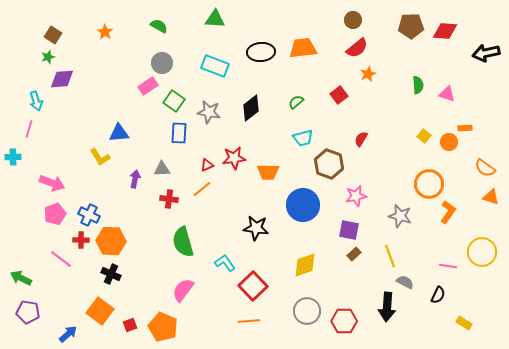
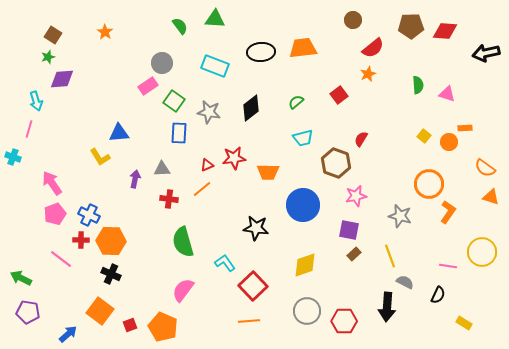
green semicircle at (159, 26): moved 21 px right; rotated 24 degrees clockwise
red semicircle at (357, 48): moved 16 px right
cyan cross at (13, 157): rotated 21 degrees clockwise
brown hexagon at (329, 164): moved 7 px right, 1 px up
pink arrow at (52, 183): rotated 145 degrees counterclockwise
